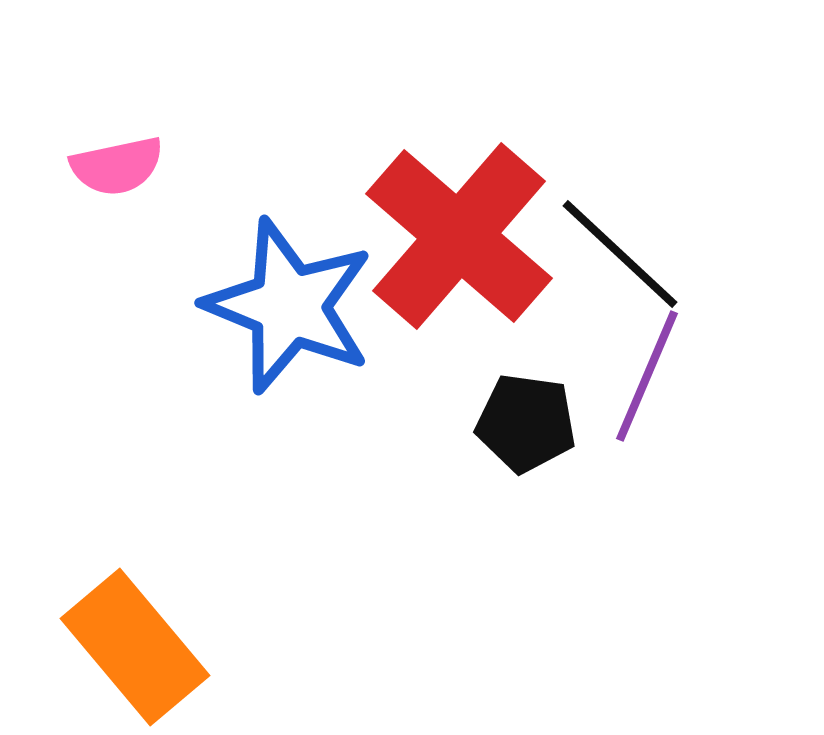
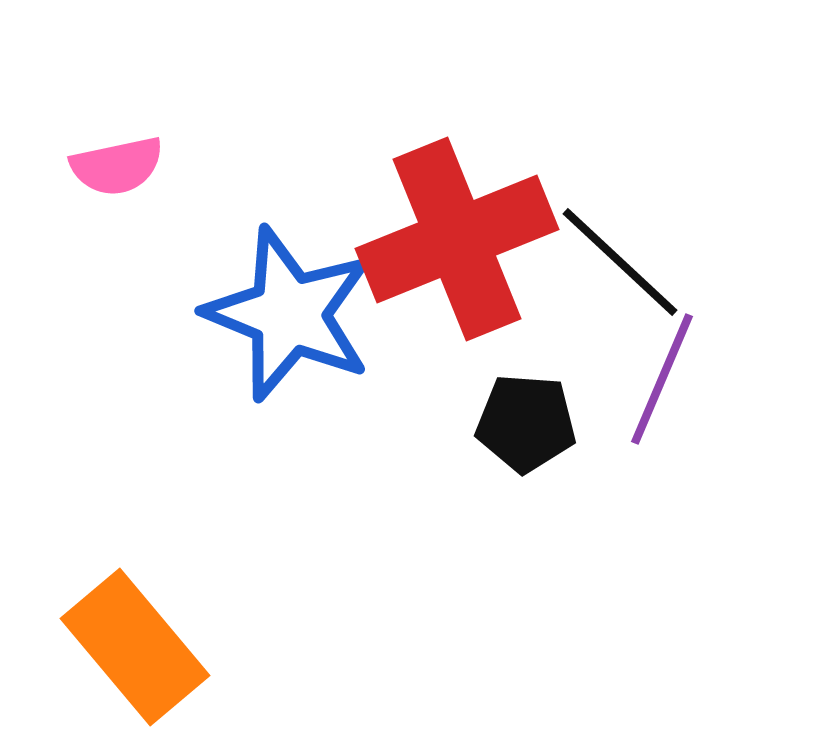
red cross: moved 2 px left, 3 px down; rotated 27 degrees clockwise
black line: moved 8 px down
blue star: moved 8 px down
purple line: moved 15 px right, 3 px down
black pentagon: rotated 4 degrees counterclockwise
